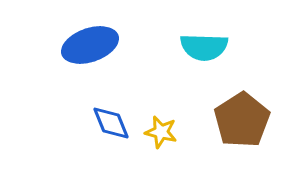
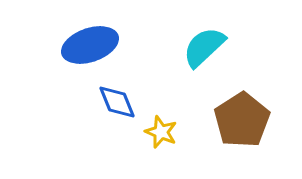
cyan semicircle: rotated 135 degrees clockwise
blue diamond: moved 6 px right, 21 px up
yellow star: rotated 8 degrees clockwise
